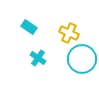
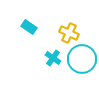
cyan cross: moved 15 px right
